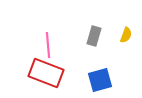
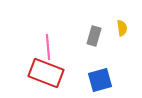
yellow semicircle: moved 4 px left, 7 px up; rotated 28 degrees counterclockwise
pink line: moved 2 px down
